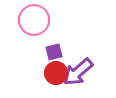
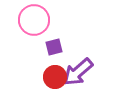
purple square: moved 5 px up
red circle: moved 1 px left, 4 px down
